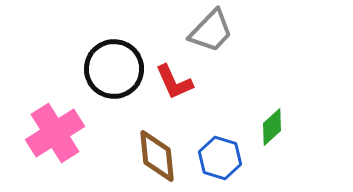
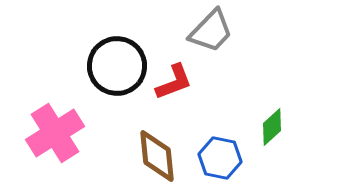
black circle: moved 3 px right, 3 px up
red L-shape: rotated 87 degrees counterclockwise
blue hexagon: rotated 6 degrees counterclockwise
